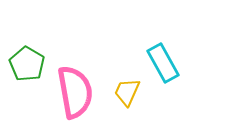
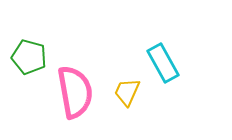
green pentagon: moved 2 px right, 7 px up; rotated 16 degrees counterclockwise
